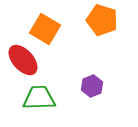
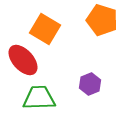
purple hexagon: moved 2 px left, 2 px up
